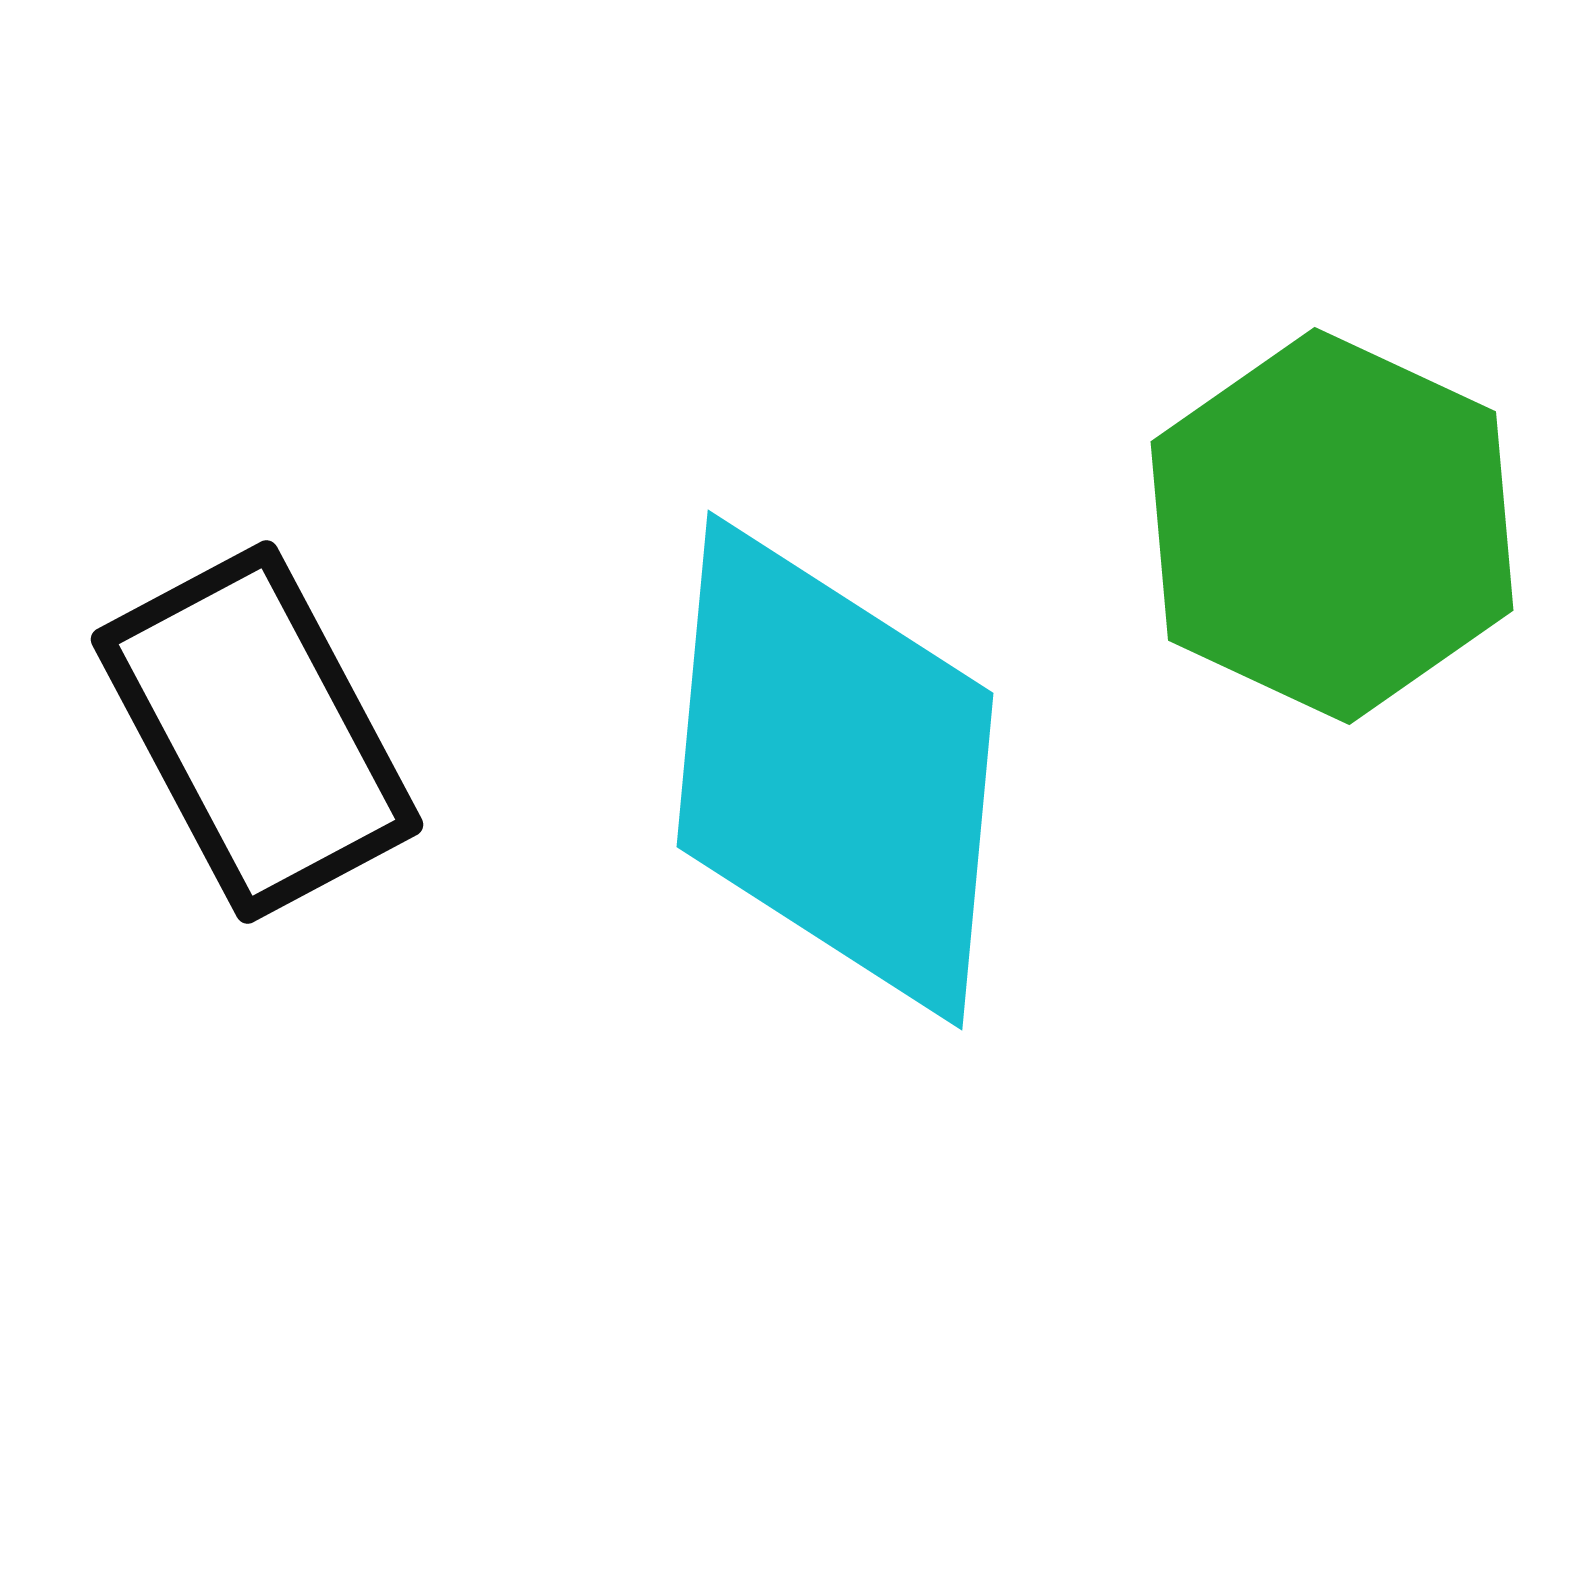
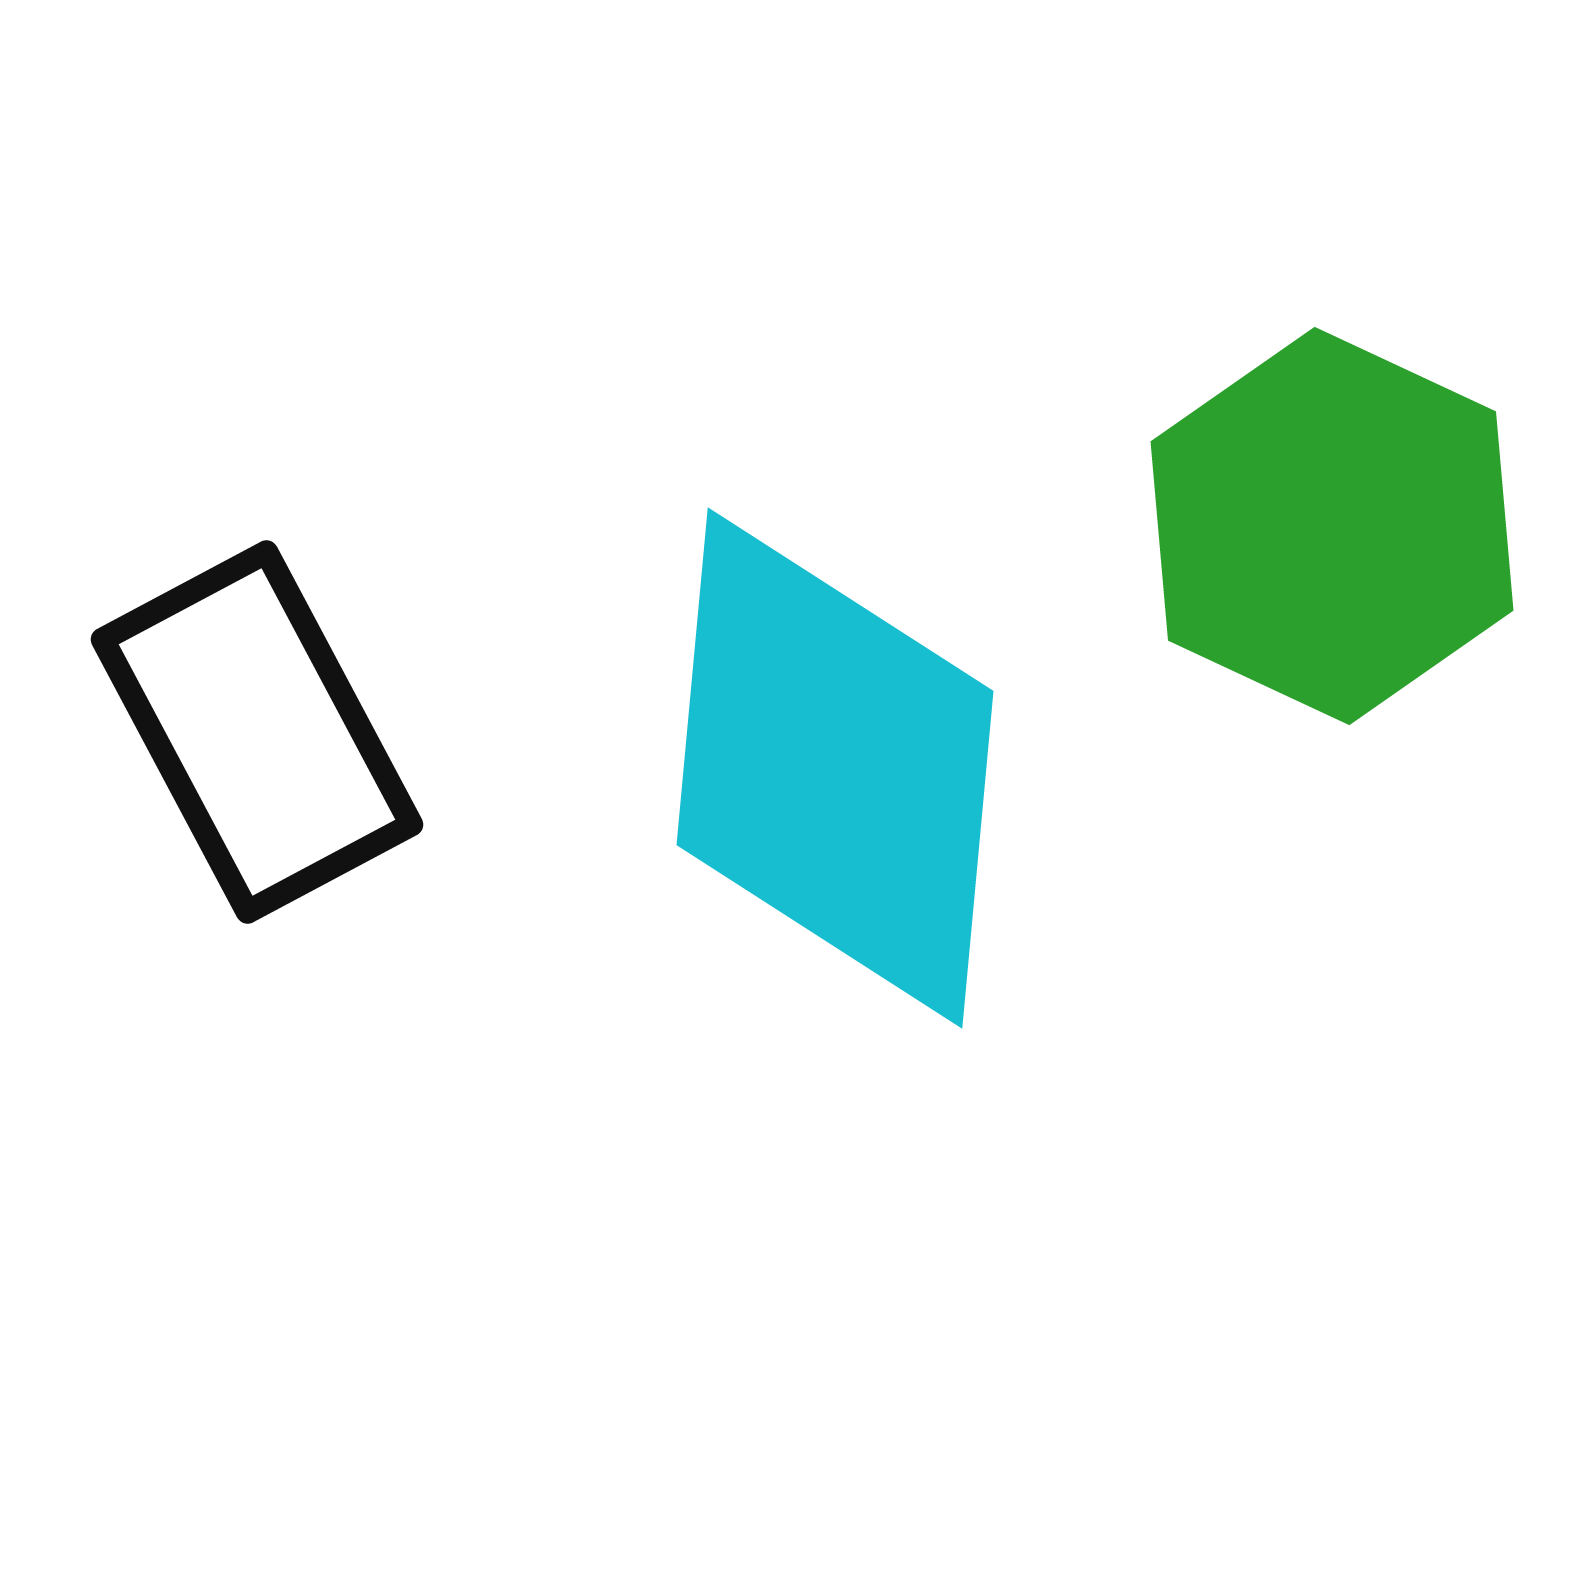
cyan diamond: moved 2 px up
